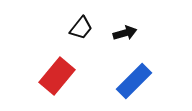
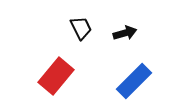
black trapezoid: rotated 65 degrees counterclockwise
red rectangle: moved 1 px left
